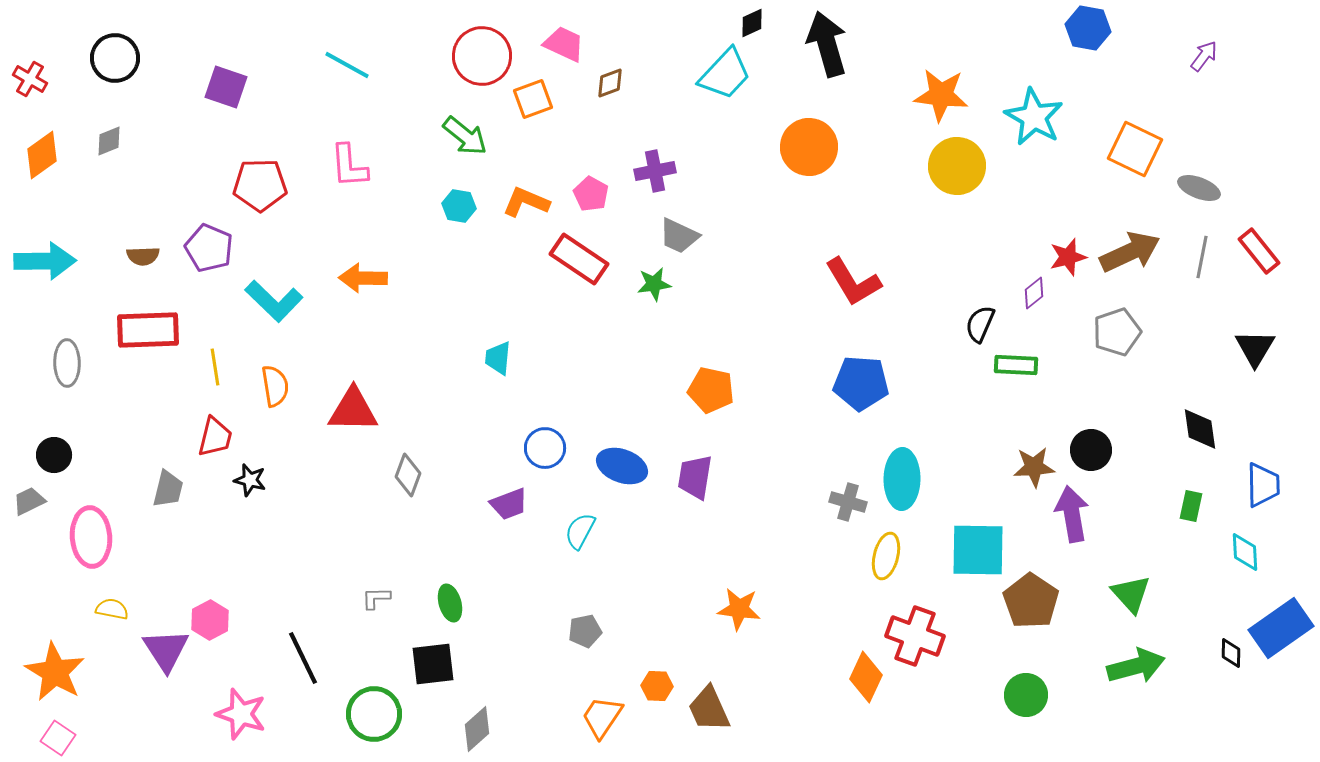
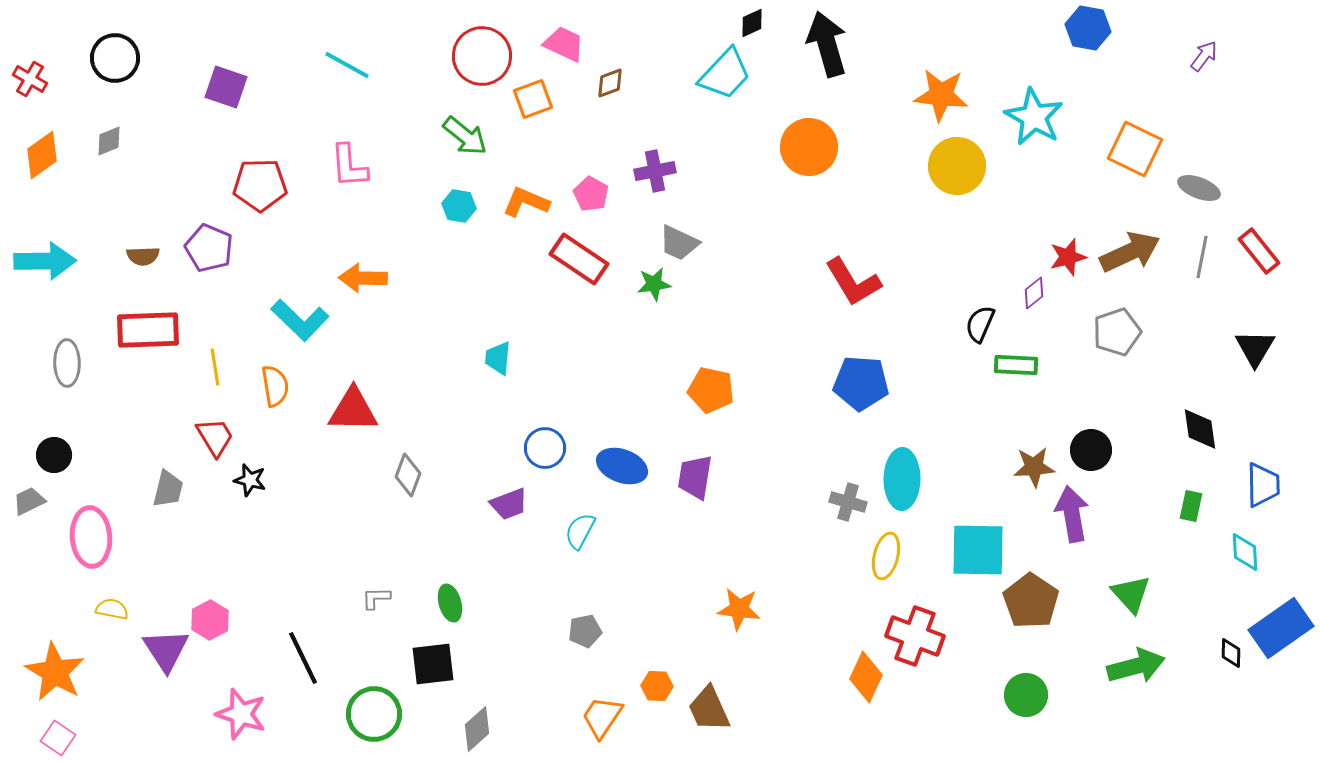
gray trapezoid at (679, 236): moved 7 px down
cyan L-shape at (274, 301): moved 26 px right, 19 px down
red trapezoid at (215, 437): rotated 45 degrees counterclockwise
